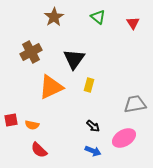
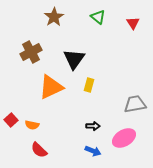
red square: rotated 32 degrees counterclockwise
black arrow: rotated 40 degrees counterclockwise
